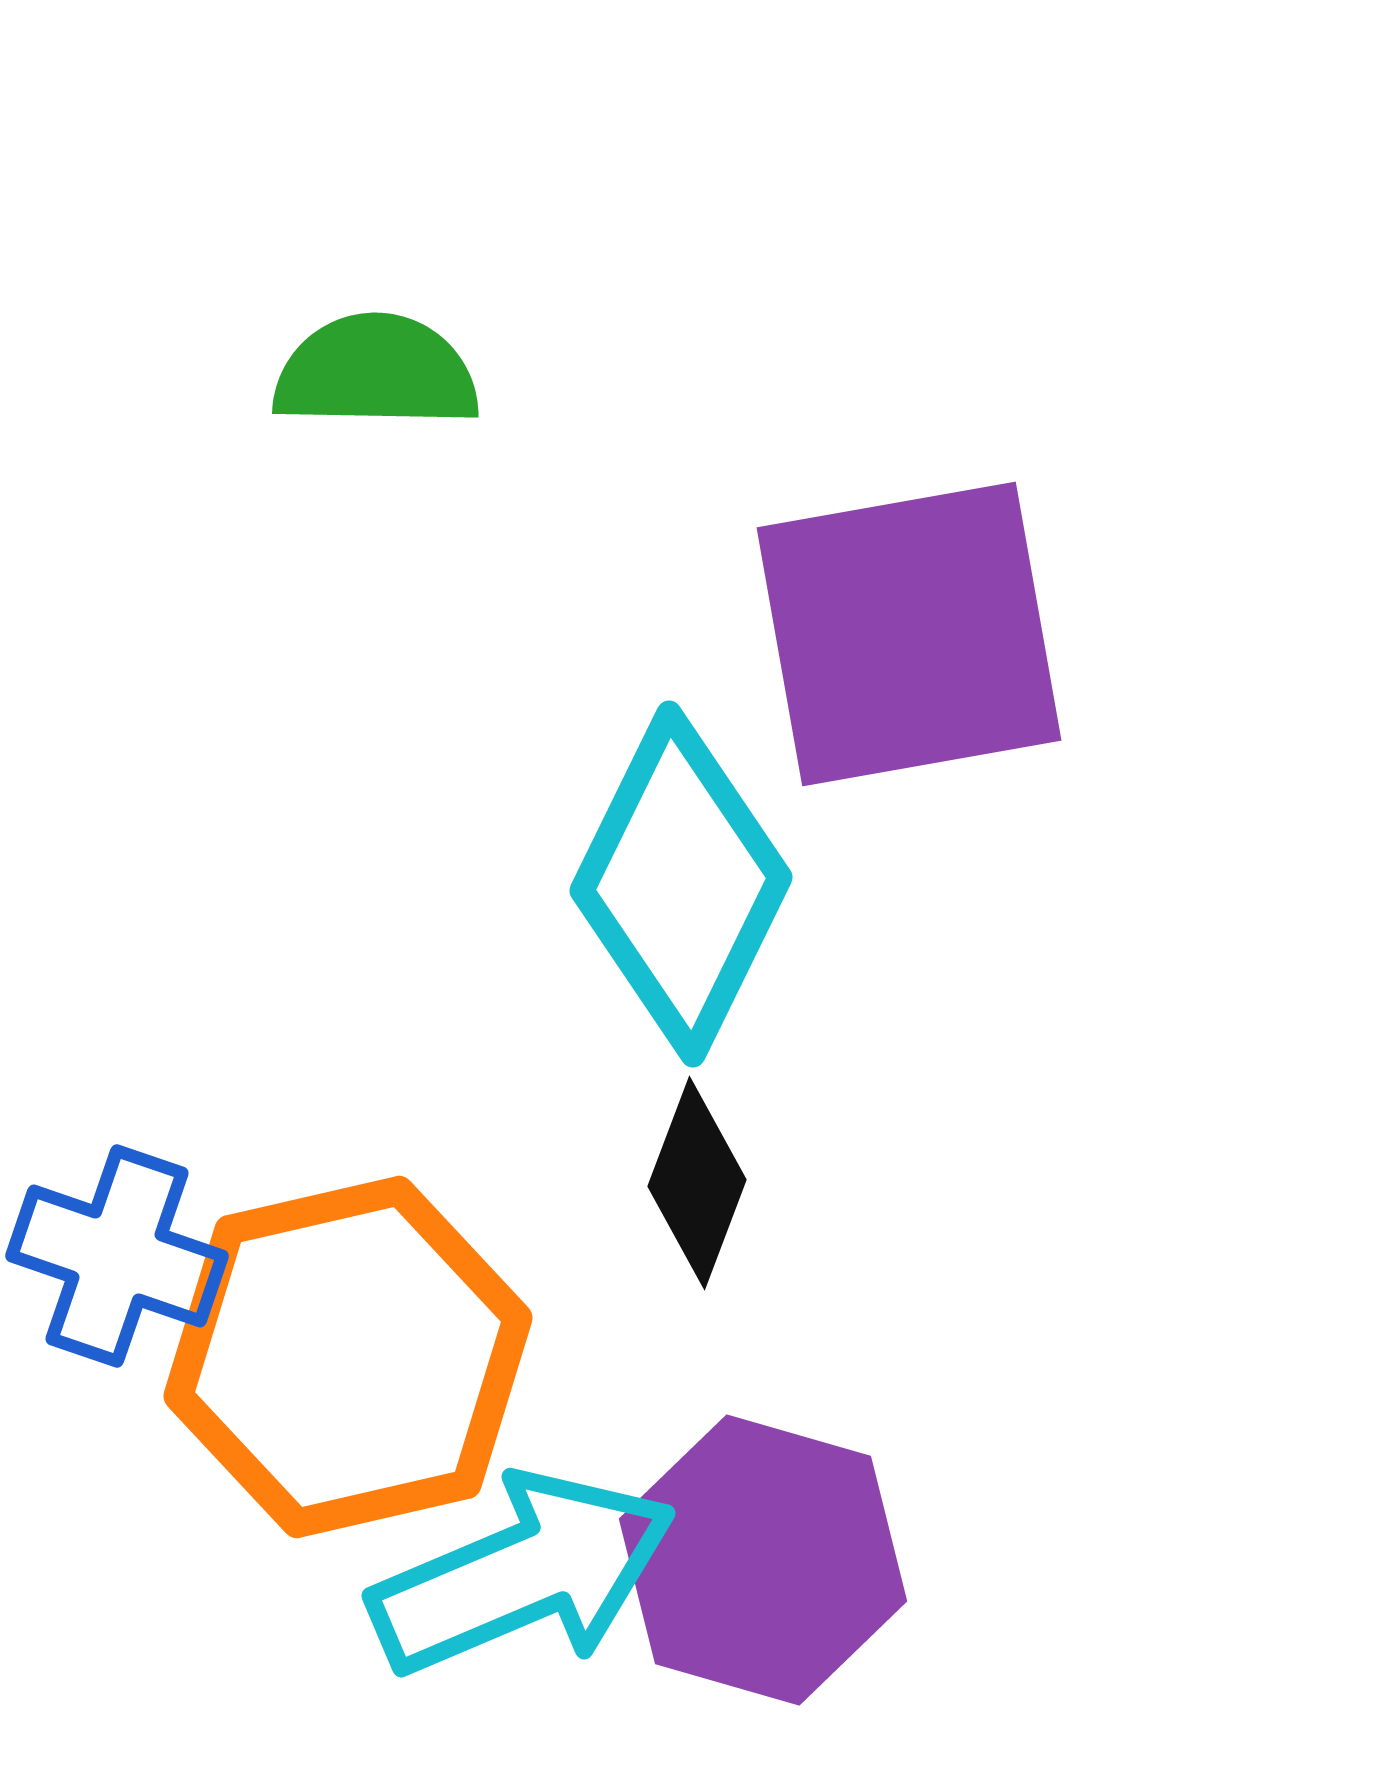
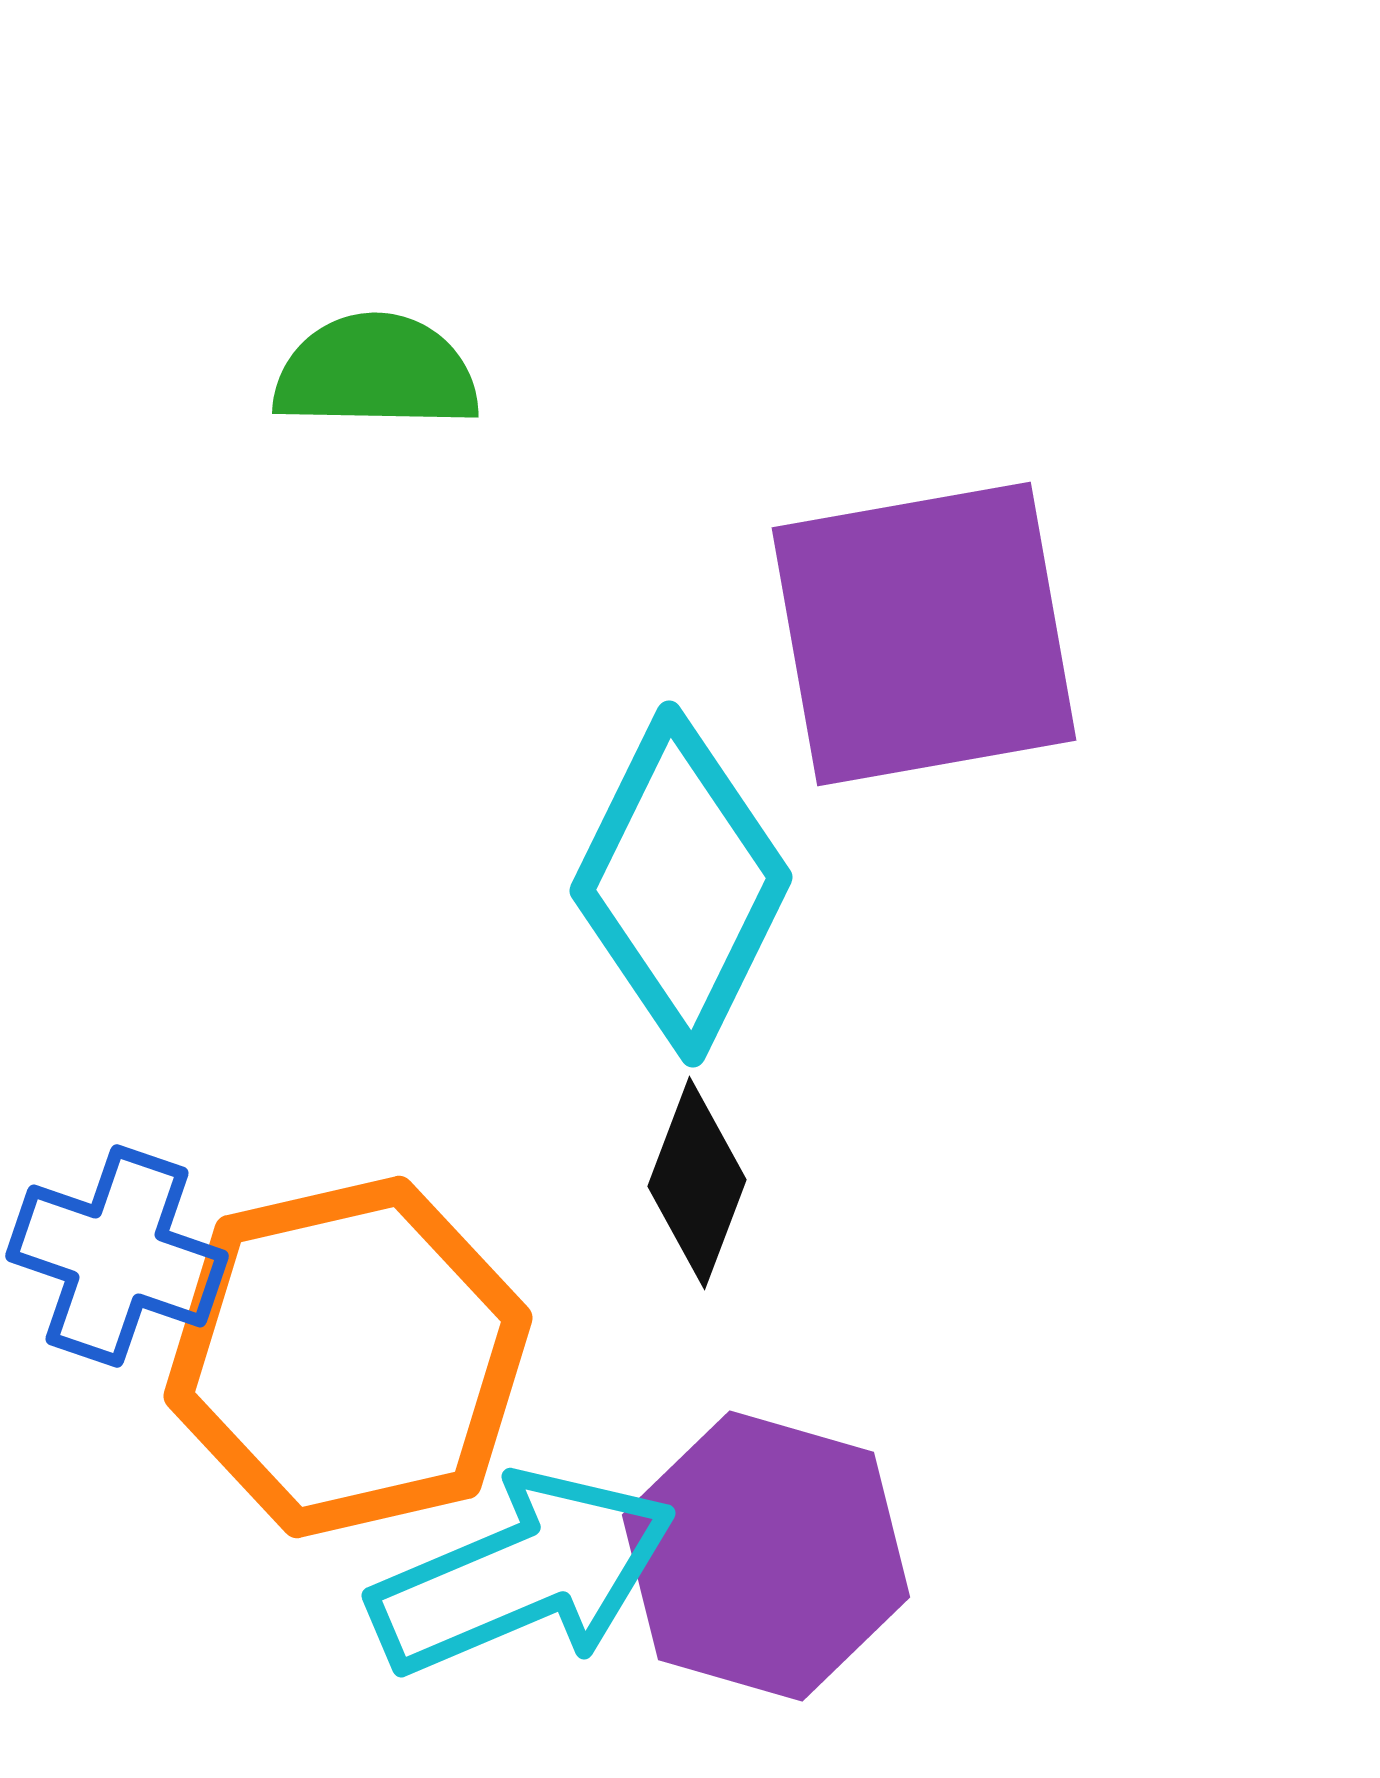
purple square: moved 15 px right
purple hexagon: moved 3 px right, 4 px up
